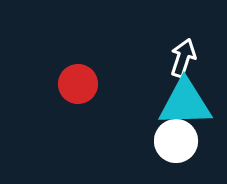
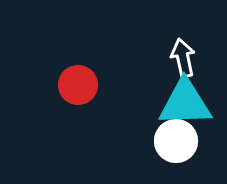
white arrow: rotated 30 degrees counterclockwise
red circle: moved 1 px down
